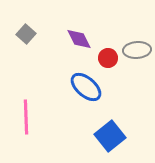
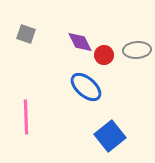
gray square: rotated 24 degrees counterclockwise
purple diamond: moved 1 px right, 3 px down
red circle: moved 4 px left, 3 px up
